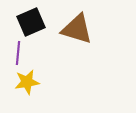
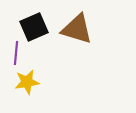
black square: moved 3 px right, 5 px down
purple line: moved 2 px left
